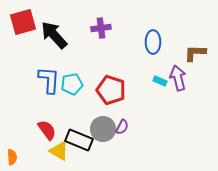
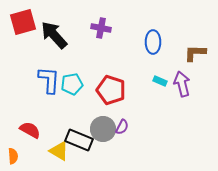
purple cross: rotated 18 degrees clockwise
purple arrow: moved 4 px right, 6 px down
red semicircle: moved 17 px left; rotated 25 degrees counterclockwise
orange semicircle: moved 1 px right, 1 px up
